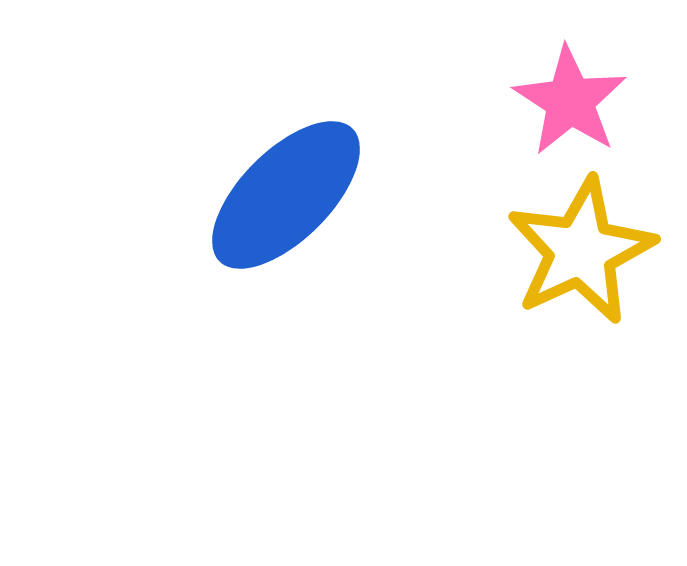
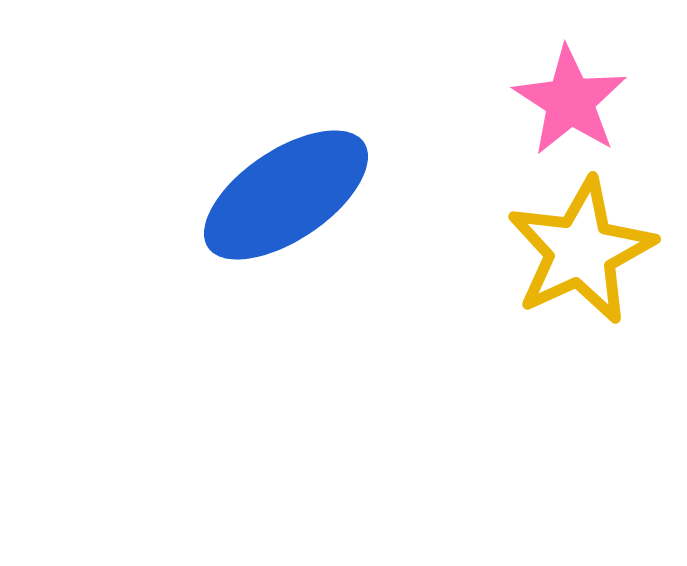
blue ellipse: rotated 11 degrees clockwise
